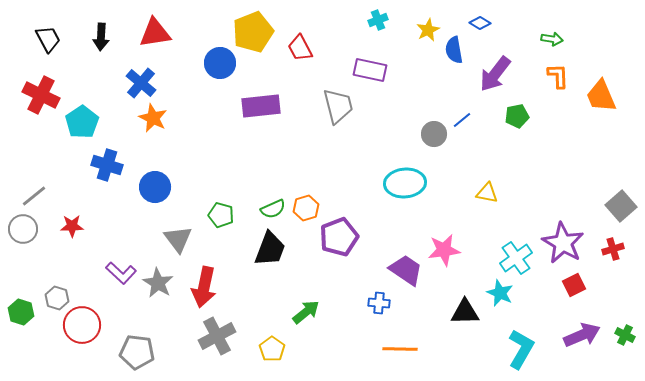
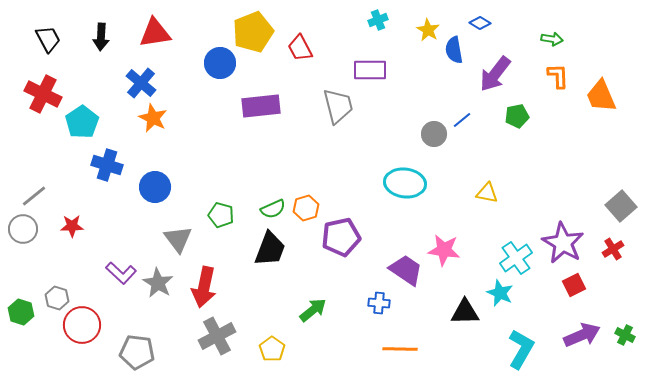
yellow star at (428, 30): rotated 15 degrees counterclockwise
purple rectangle at (370, 70): rotated 12 degrees counterclockwise
red cross at (41, 95): moved 2 px right, 1 px up
cyan ellipse at (405, 183): rotated 12 degrees clockwise
purple pentagon at (339, 237): moved 2 px right; rotated 9 degrees clockwise
red cross at (613, 249): rotated 15 degrees counterclockwise
pink star at (444, 250): rotated 16 degrees clockwise
green arrow at (306, 312): moved 7 px right, 2 px up
